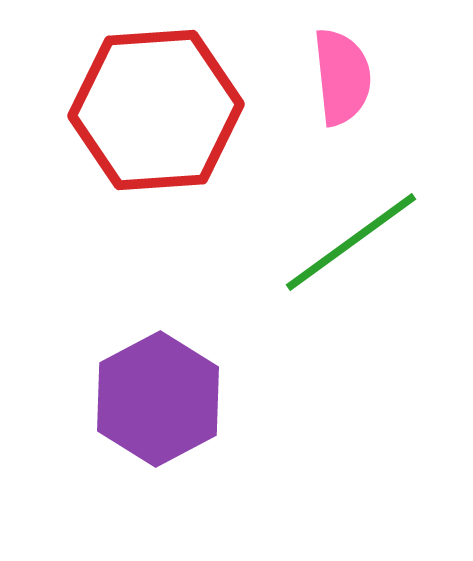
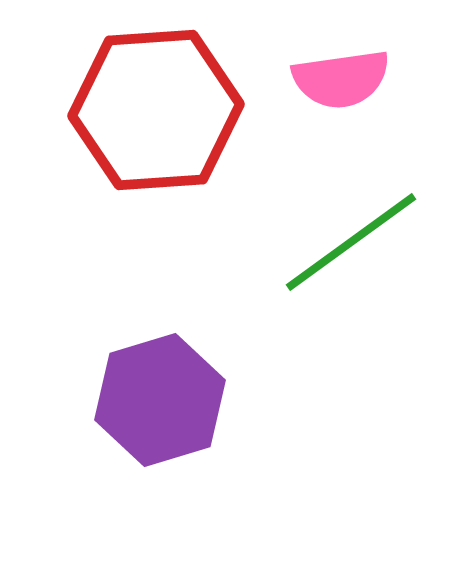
pink semicircle: moved 1 px left, 2 px down; rotated 88 degrees clockwise
purple hexagon: moved 2 px right, 1 px down; rotated 11 degrees clockwise
